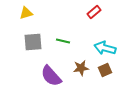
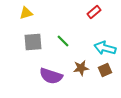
green line: rotated 32 degrees clockwise
purple semicircle: rotated 30 degrees counterclockwise
